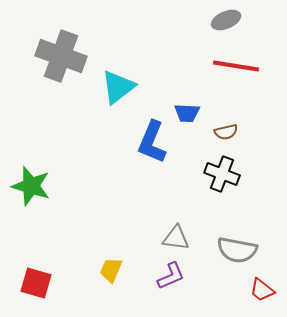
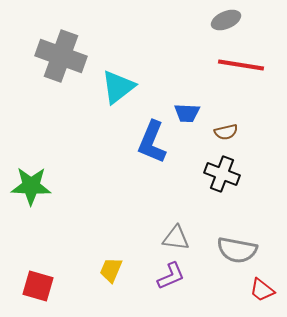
red line: moved 5 px right, 1 px up
green star: rotated 15 degrees counterclockwise
red square: moved 2 px right, 3 px down
